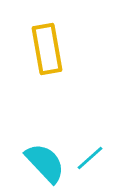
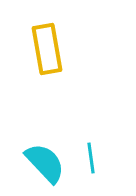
cyan line: moved 1 px right; rotated 56 degrees counterclockwise
